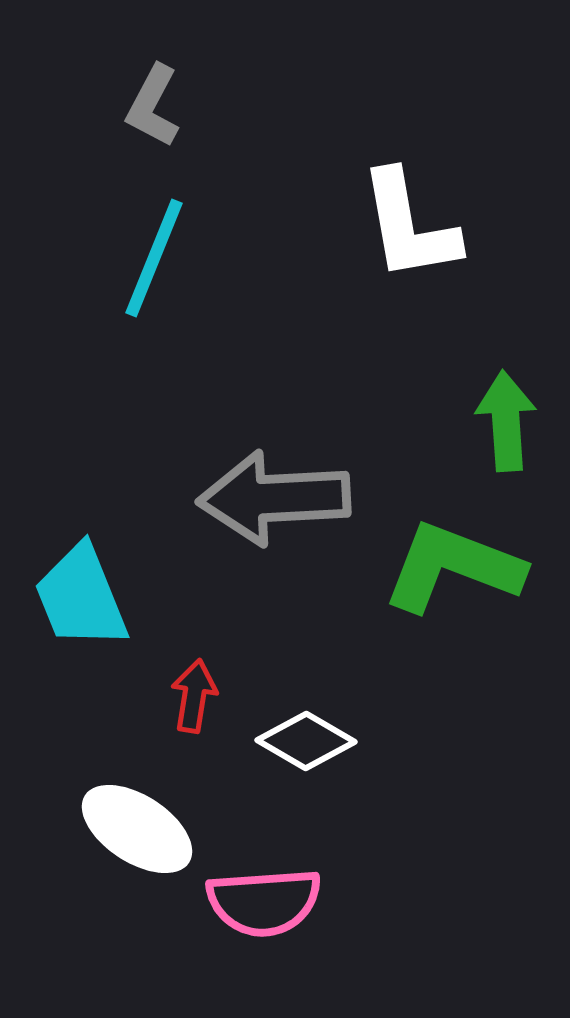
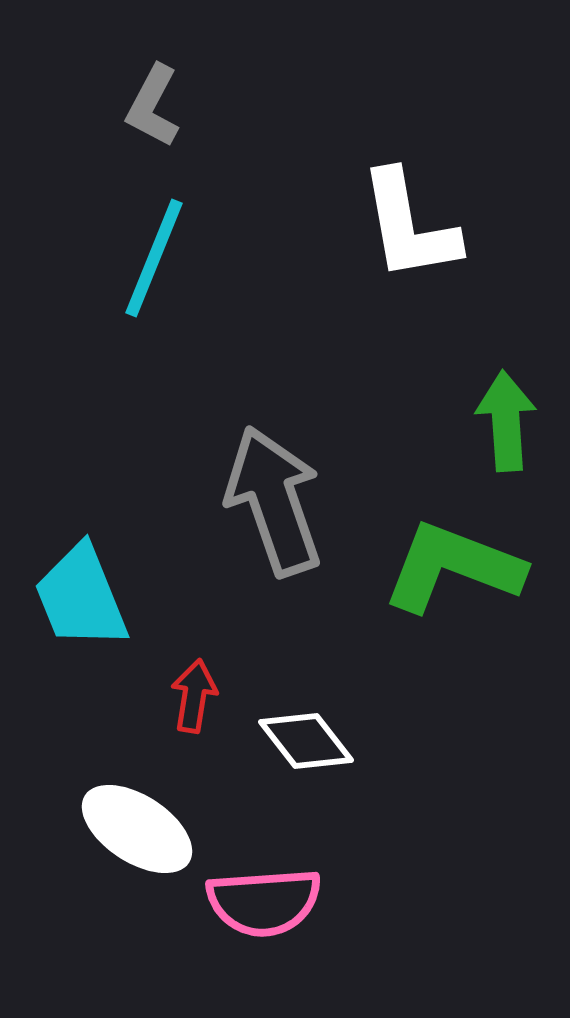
gray arrow: moved 3 px down; rotated 74 degrees clockwise
white diamond: rotated 22 degrees clockwise
